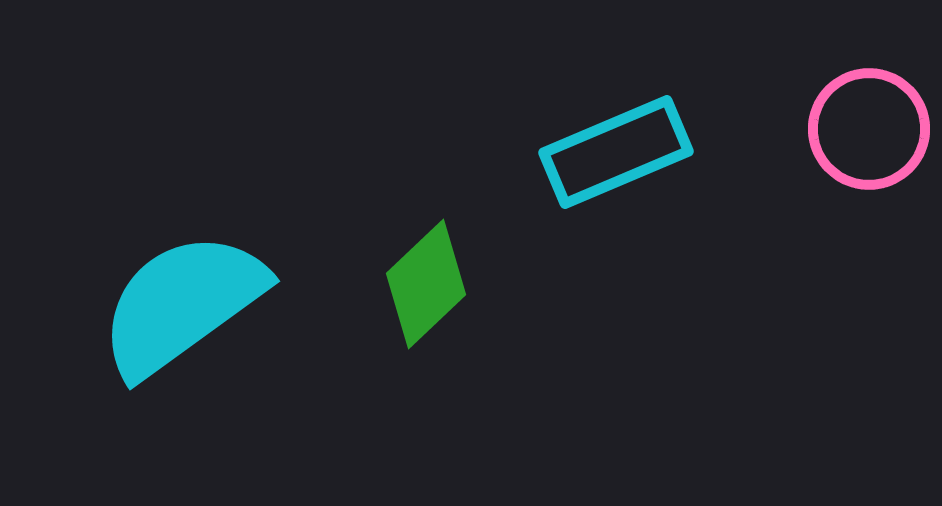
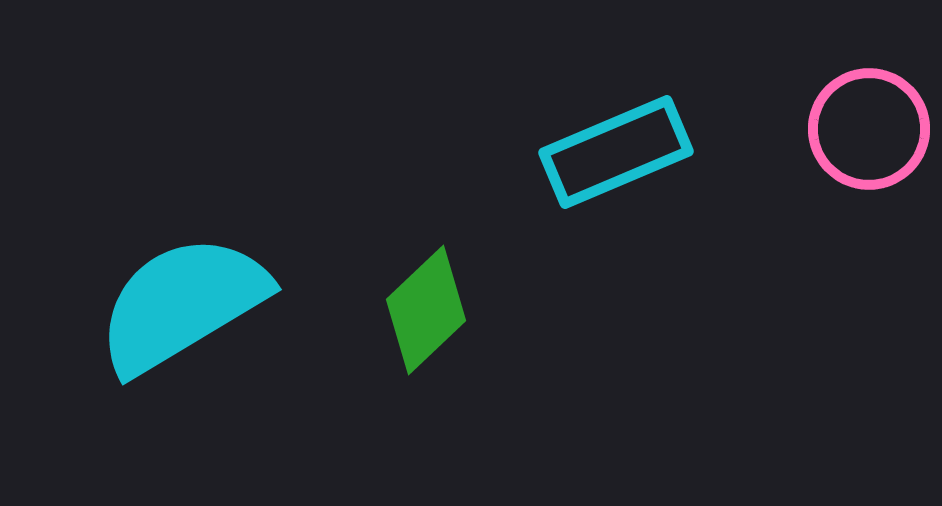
green diamond: moved 26 px down
cyan semicircle: rotated 5 degrees clockwise
